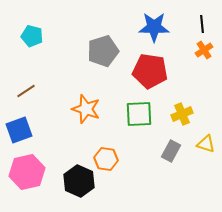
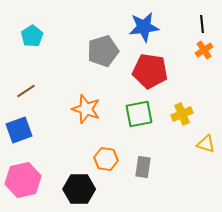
blue star: moved 10 px left; rotated 8 degrees counterclockwise
cyan pentagon: rotated 25 degrees clockwise
green square: rotated 8 degrees counterclockwise
gray rectangle: moved 28 px left, 16 px down; rotated 20 degrees counterclockwise
pink hexagon: moved 4 px left, 8 px down
black hexagon: moved 8 px down; rotated 24 degrees counterclockwise
